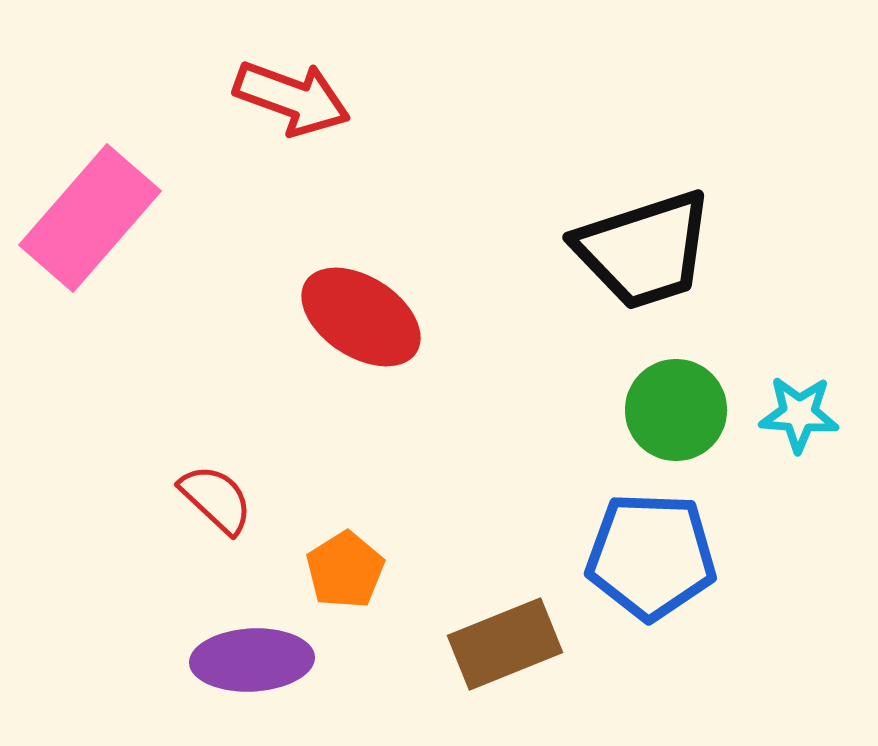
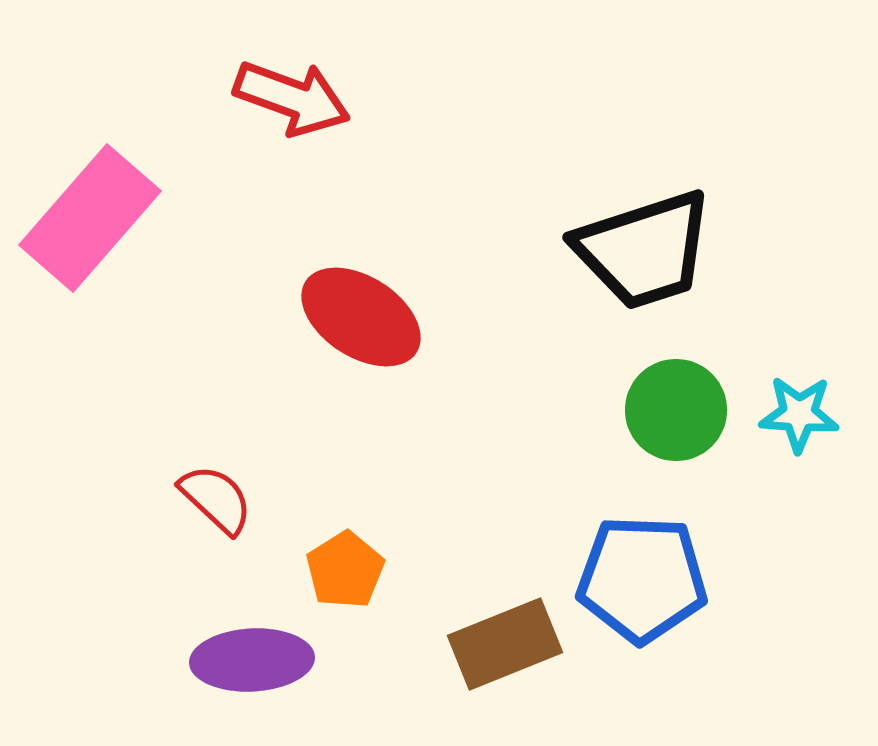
blue pentagon: moved 9 px left, 23 px down
